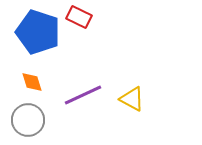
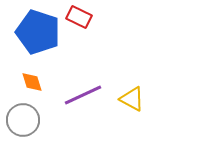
gray circle: moved 5 px left
